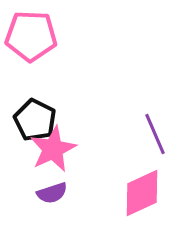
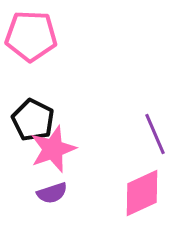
black pentagon: moved 2 px left
pink star: rotated 6 degrees clockwise
